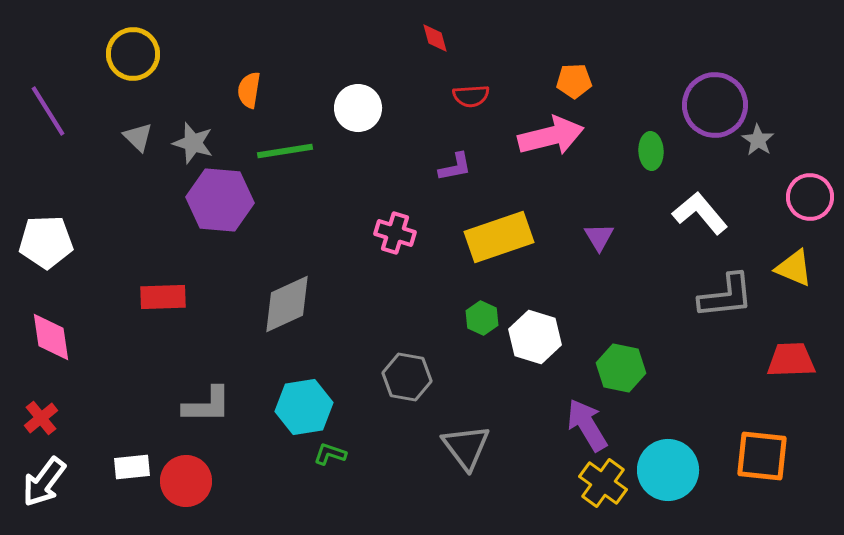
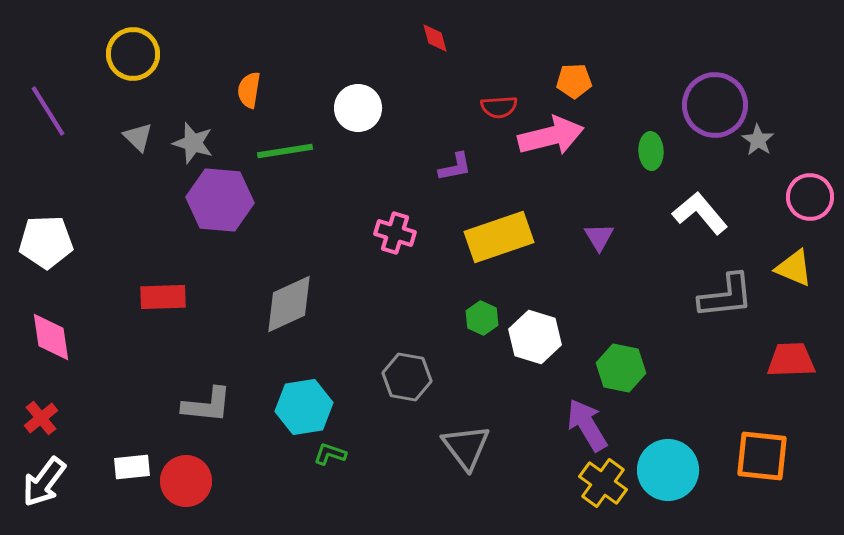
red semicircle at (471, 96): moved 28 px right, 11 px down
gray diamond at (287, 304): moved 2 px right
gray L-shape at (207, 405): rotated 6 degrees clockwise
